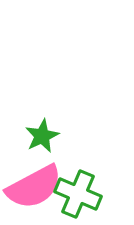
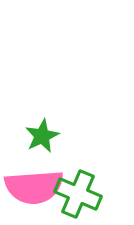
pink semicircle: rotated 24 degrees clockwise
